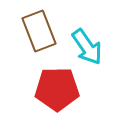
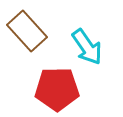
brown rectangle: moved 12 px left; rotated 21 degrees counterclockwise
